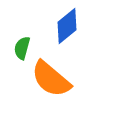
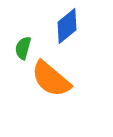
green semicircle: moved 1 px right
